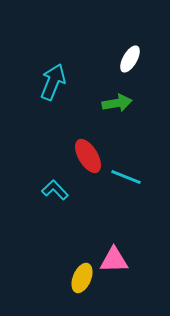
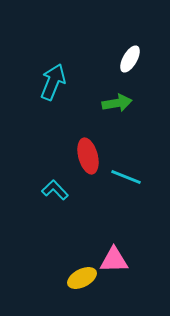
red ellipse: rotated 16 degrees clockwise
yellow ellipse: rotated 40 degrees clockwise
